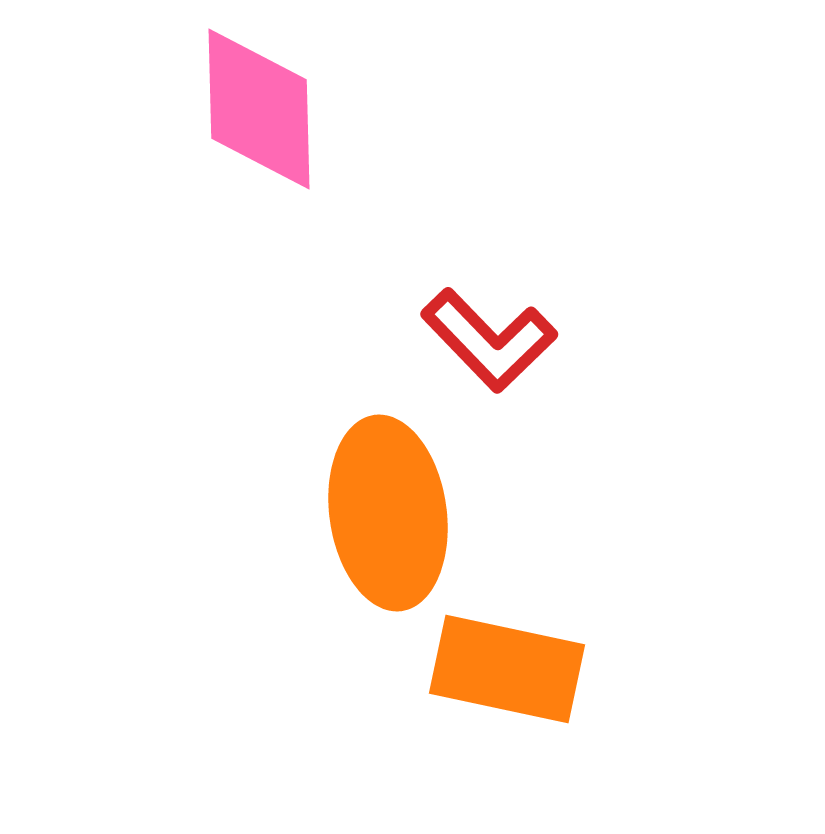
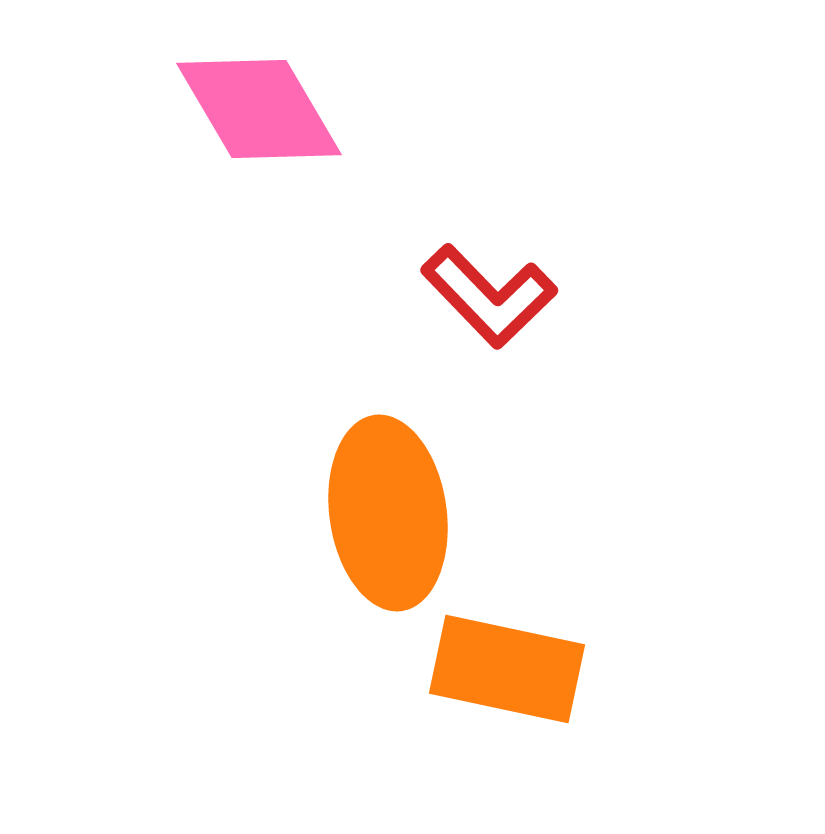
pink diamond: rotated 29 degrees counterclockwise
red L-shape: moved 44 px up
